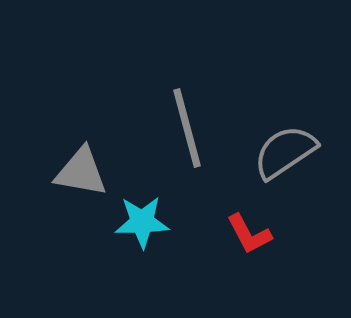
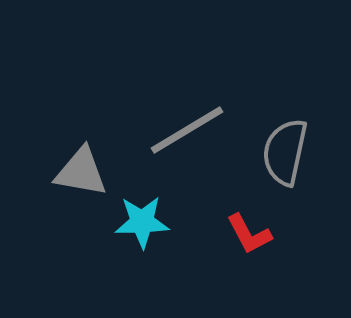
gray line: moved 2 px down; rotated 74 degrees clockwise
gray semicircle: rotated 44 degrees counterclockwise
